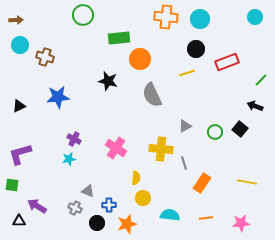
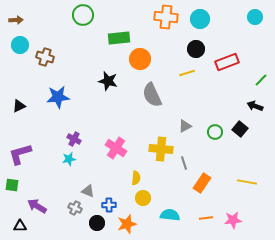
black triangle at (19, 221): moved 1 px right, 5 px down
pink star at (241, 223): moved 8 px left, 3 px up
